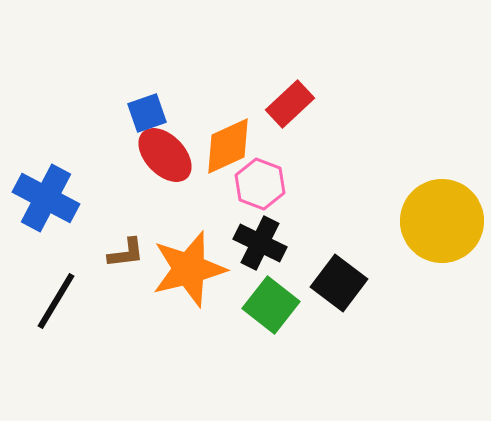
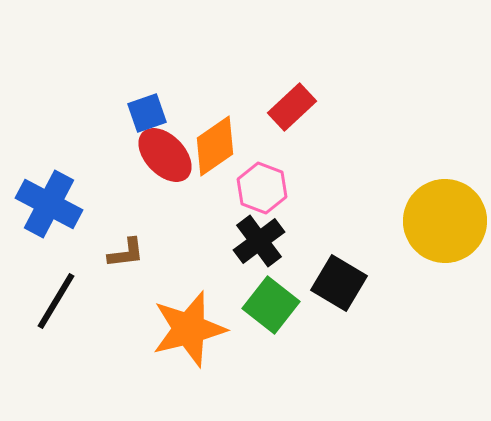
red rectangle: moved 2 px right, 3 px down
orange diamond: moved 13 px left; rotated 10 degrees counterclockwise
pink hexagon: moved 2 px right, 4 px down
blue cross: moved 3 px right, 6 px down
yellow circle: moved 3 px right
black cross: moved 1 px left, 2 px up; rotated 27 degrees clockwise
orange star: moved 60 px down
black square: rotated 6 degrees counterclockwise
